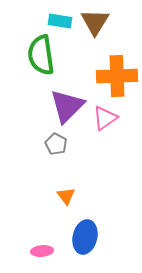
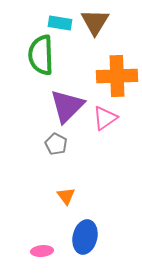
cyan rectangle: moved 2 px down
green semicircle: rotated 6 degrees clockwise
